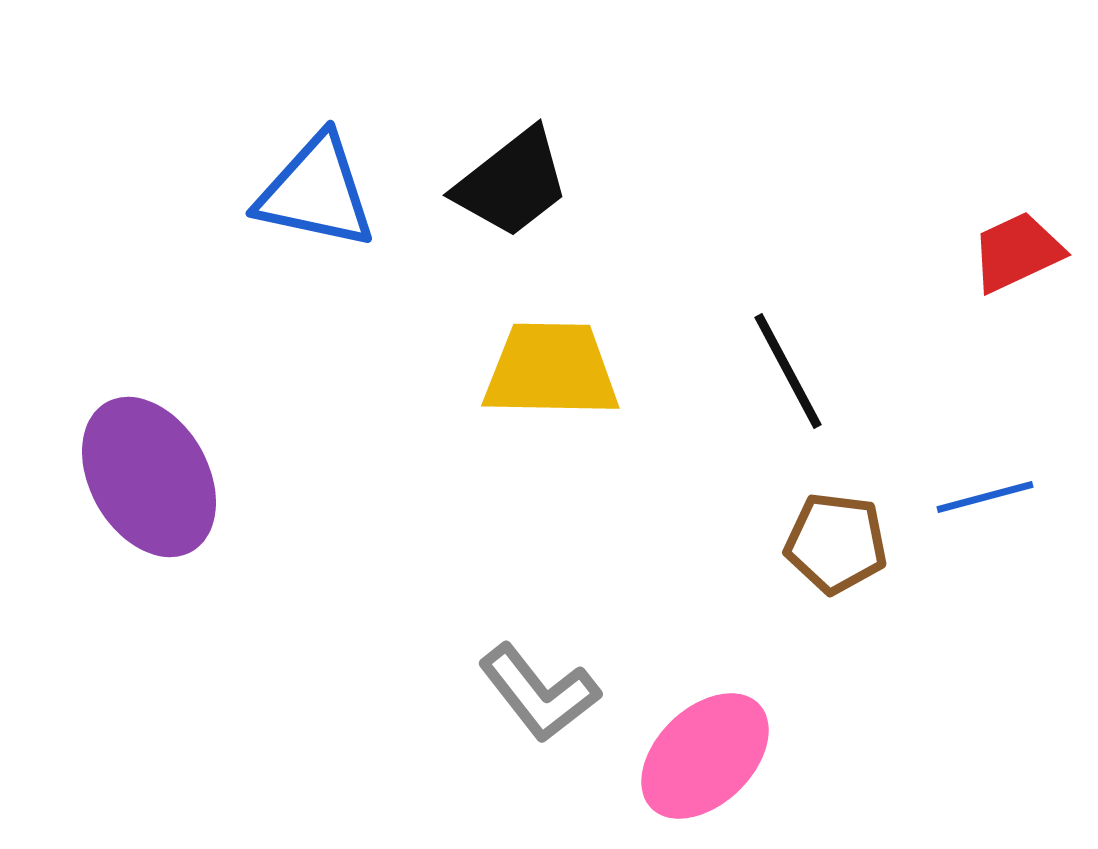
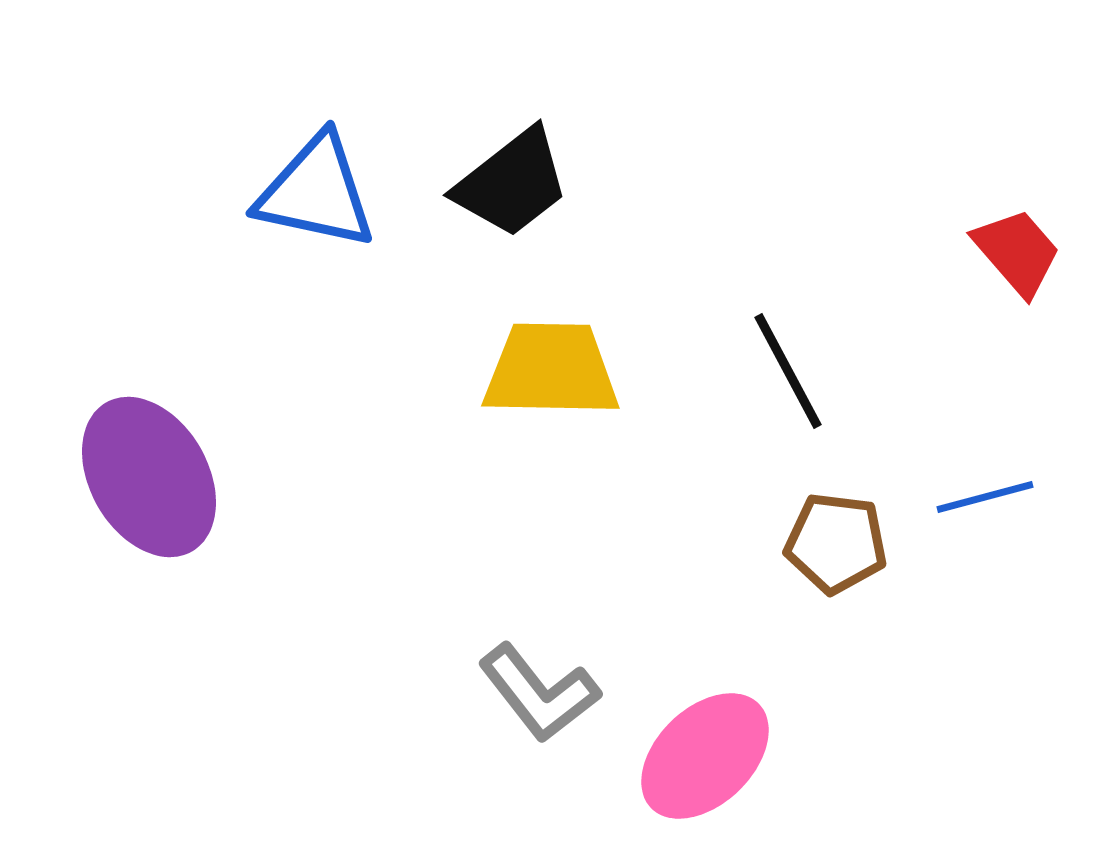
red trapezoid: rotated 74 degrees clockwise
